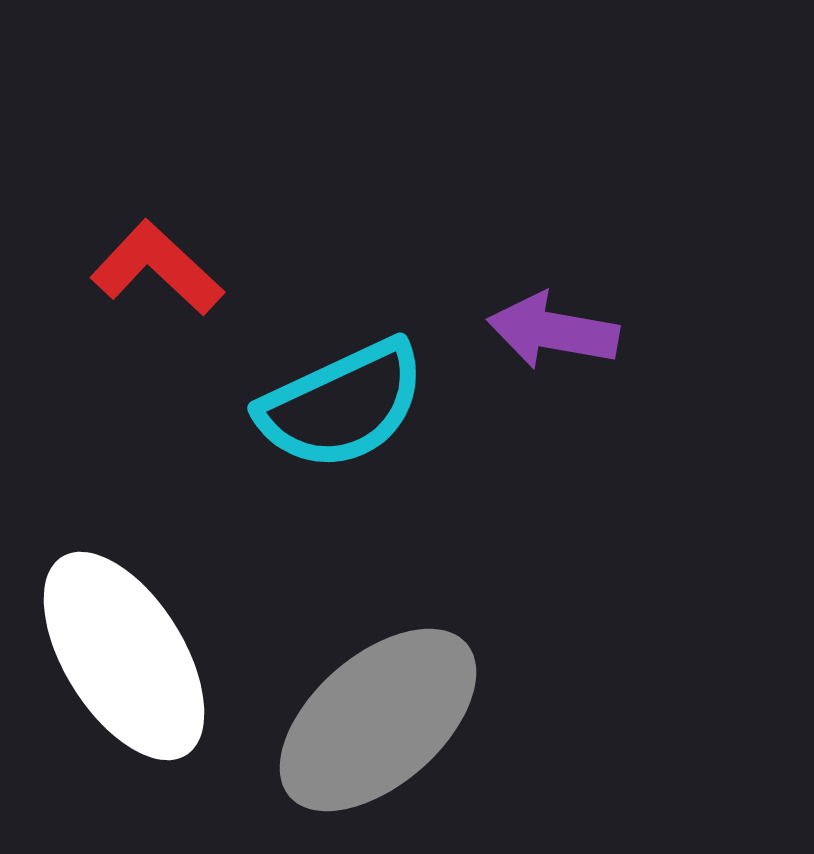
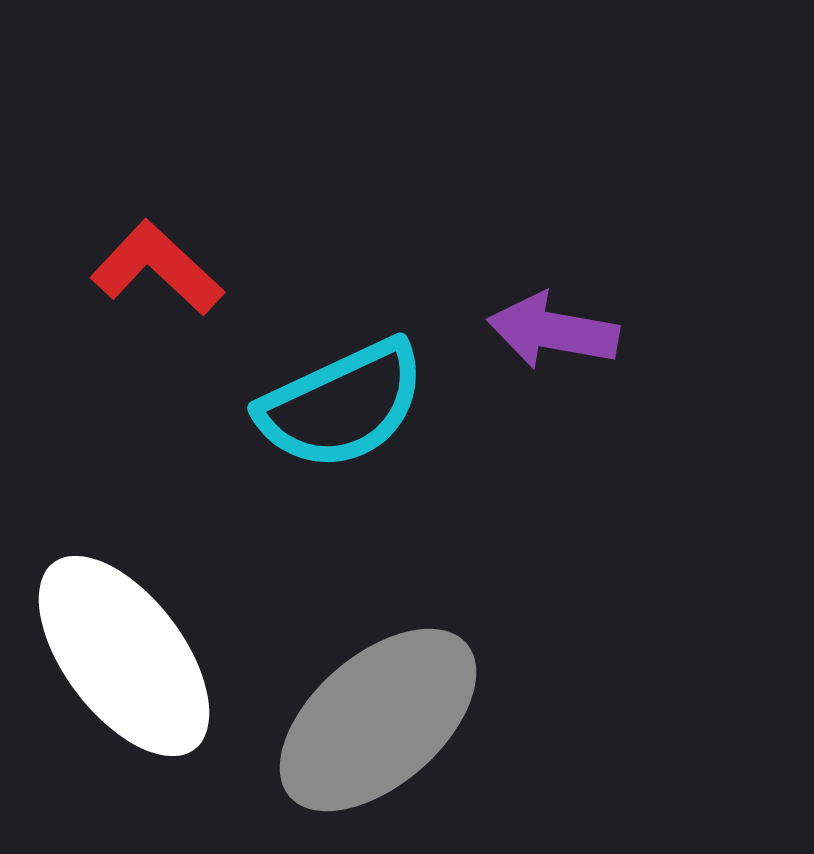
white ellipse: rotated 5 degrees counterclockwise
